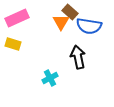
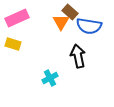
black arrow: moved 1 px up
